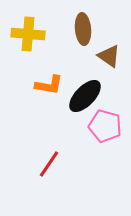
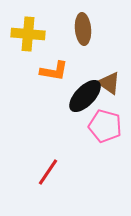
brown triangle: moved 27 px down
orange L-shape: moved 5 px right, 14 px up
red line: moved 1 px left, 8 px down
